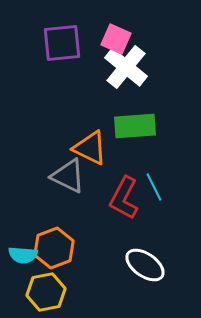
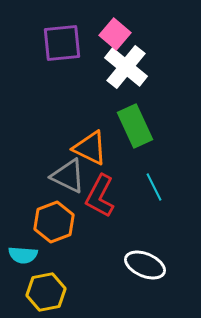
pink square: moved 1 px left, 5 px up; rotated 16 degrees clockwise
green rectangle: rotated 69 degrees clockwise
red L-shape: moved 24 px left, 2 px up
orange hexagon: moved 26 px up
white ellipse: rotated 12 degrees counterclockwise
